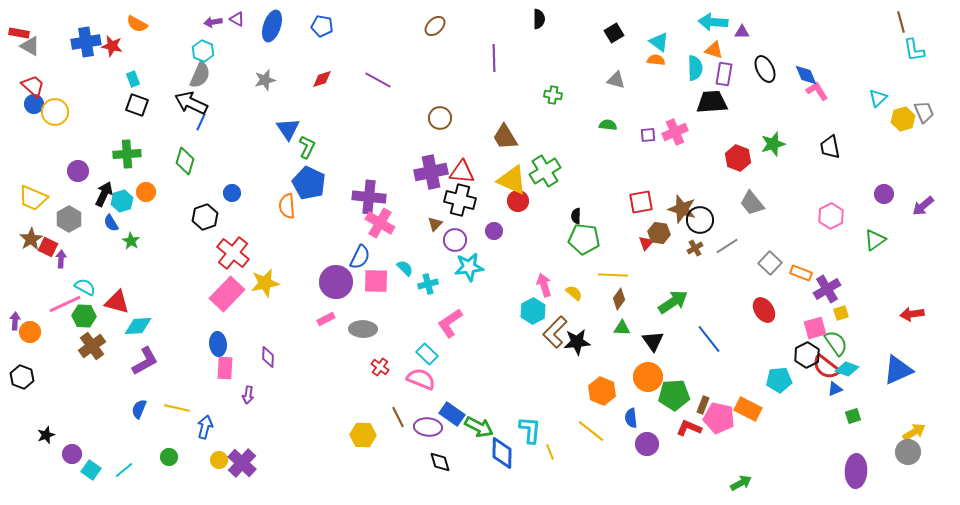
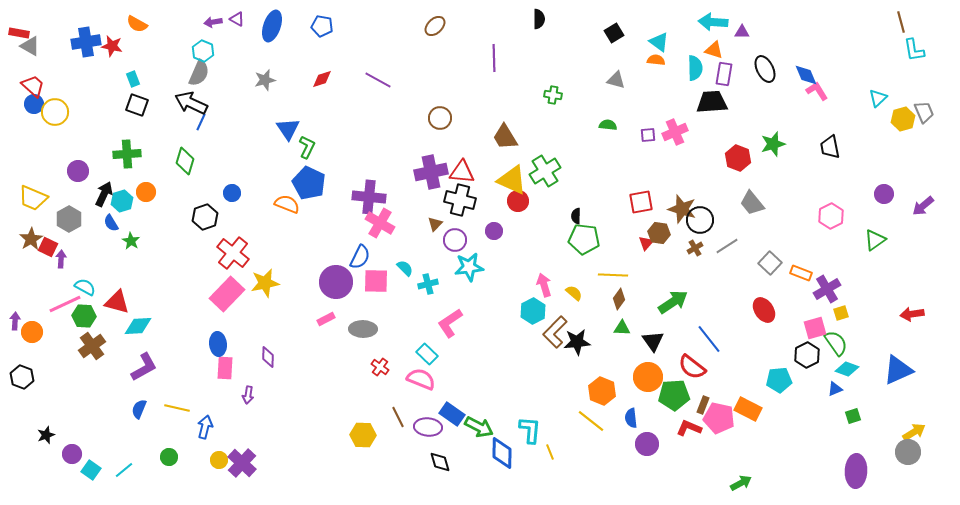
gray semicircle at (200, 75): moved 1 px left, 2 px up
orange semicircle at (287, 206): moved 2 px up; rotated 115 degrees clockwise
orange circle at (30, 332): moved 2 px right
purple L-shape at (145, 361): moved 1 px left, 6 px down
red semicircle at (826, 367): moved 134 px left
yellow line at (591, 431): moved 10 px up
